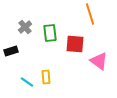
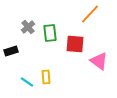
orange line: rotated 60 degrees clockwise
gray cross: moved 3 px right
